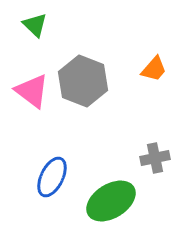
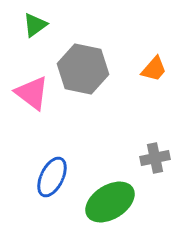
green triangle: rotated 40 degrees clockwise
gray hexagon: moved 12 px up; rotated 9 degrees counterclockwise
pink triangle: moved 2 px down
green ellipse: moved 1 px left, 1 px down
